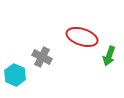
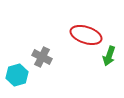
red ellipse: moved 4 px right, 2 px up
cyan hexagon: moved 2 px right; rotated 20 degrees clockwise
